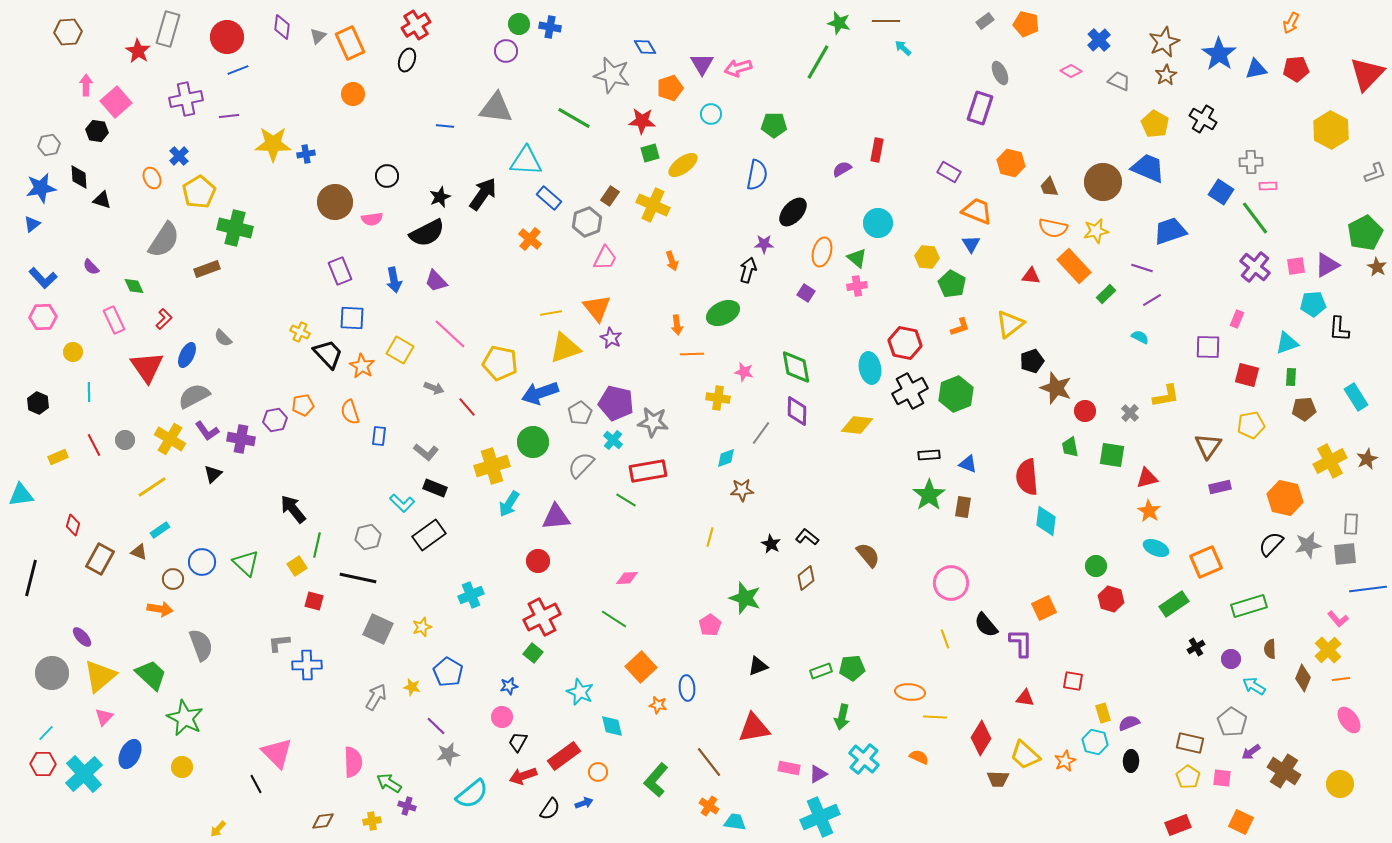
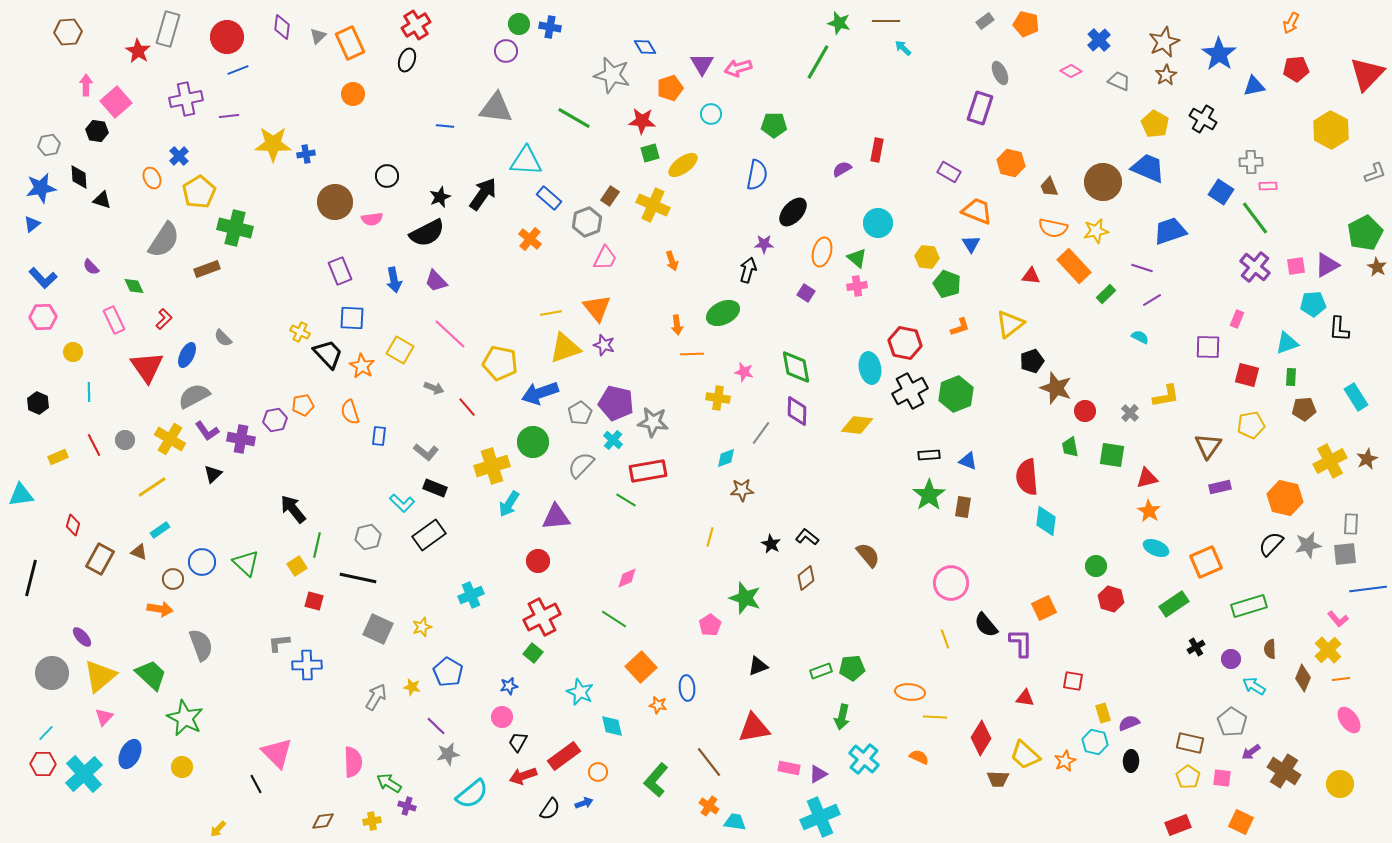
blue triangle at (1256, 69): moved 2 px left, 17 px down
green pentagon at (952, 284): moved 5 px left; rotated 8 degrees counterclockwise
purple star at (611, 338): moved 7 px left, 7 px down; rotated 10 degrees counterclockwise
blue triangle at (968, 464): moved 3 px up
pink diamond at (627, 578): rotated 20 degrees counterclockwise
